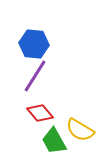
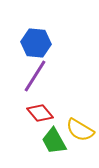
blue hexagon: moved 2 px right, 1 px up
